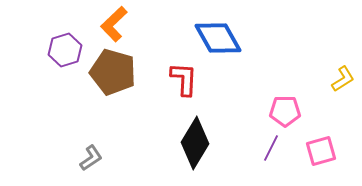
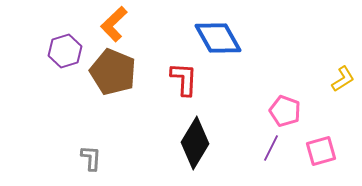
purple hexagon: moved 1 px down
brown pentagon: rotated 6 degrees clockwise
pink pentagon: rotated 20 degrees clockwise
gray L-shape: rotated 52 degrees counterclockwise
